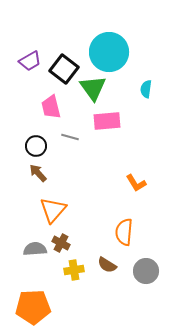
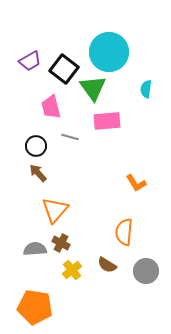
orange triangle: moved 2 px right
yellow cross: moved 2 px left; rotated 30 degrees counterclockwise
orange pentagon: moved 2 px right; rotated 12 degrees clockwise
